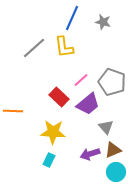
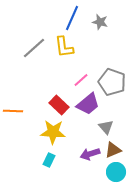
gray star: moved 3 px left
red rectangle: moved 8 px down
